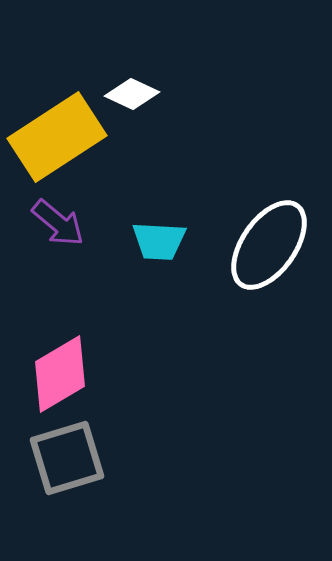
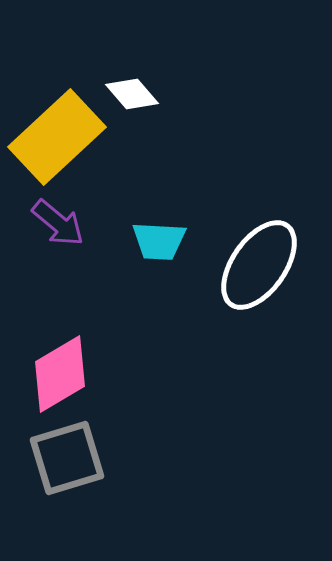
white diamond: rotated 24 degrees clockwise
yellow rectangle: rotated 10 degrees counterclockwise
white ellipse: moved 10 px left, 20 px down
